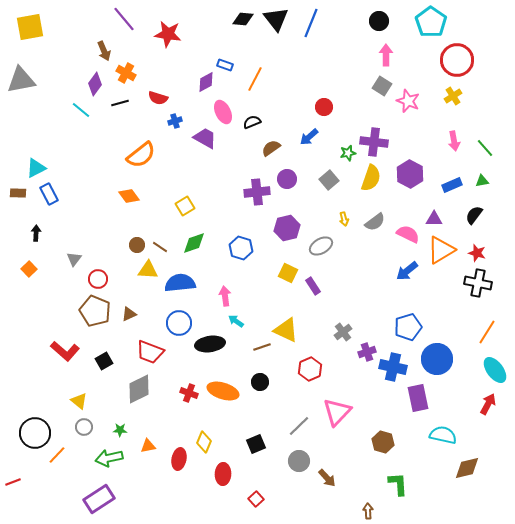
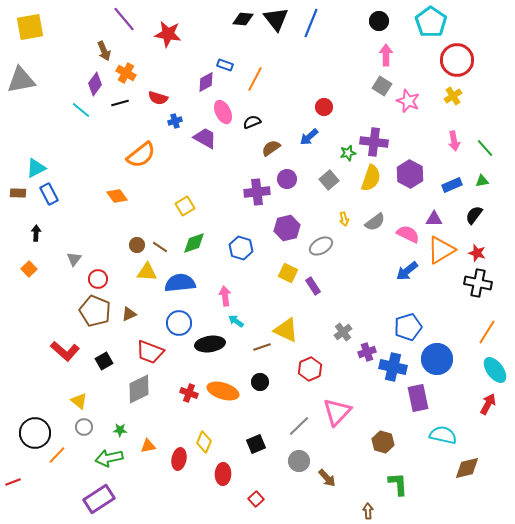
orange diamond at (129, 196): moved 12 px left
yellow triangle at (148, 270): moved 1 px left, 2 px down
